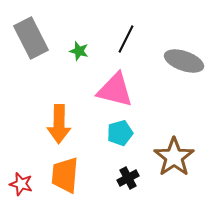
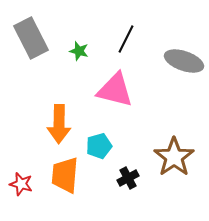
cyan pentagon: moved 21 px left, 13 px down
